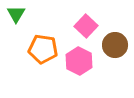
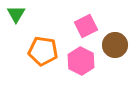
pink square: rotated 20 degrees clockwise
orange pentagon: moved 2 px down
pink hexagon: moved 2 px right
